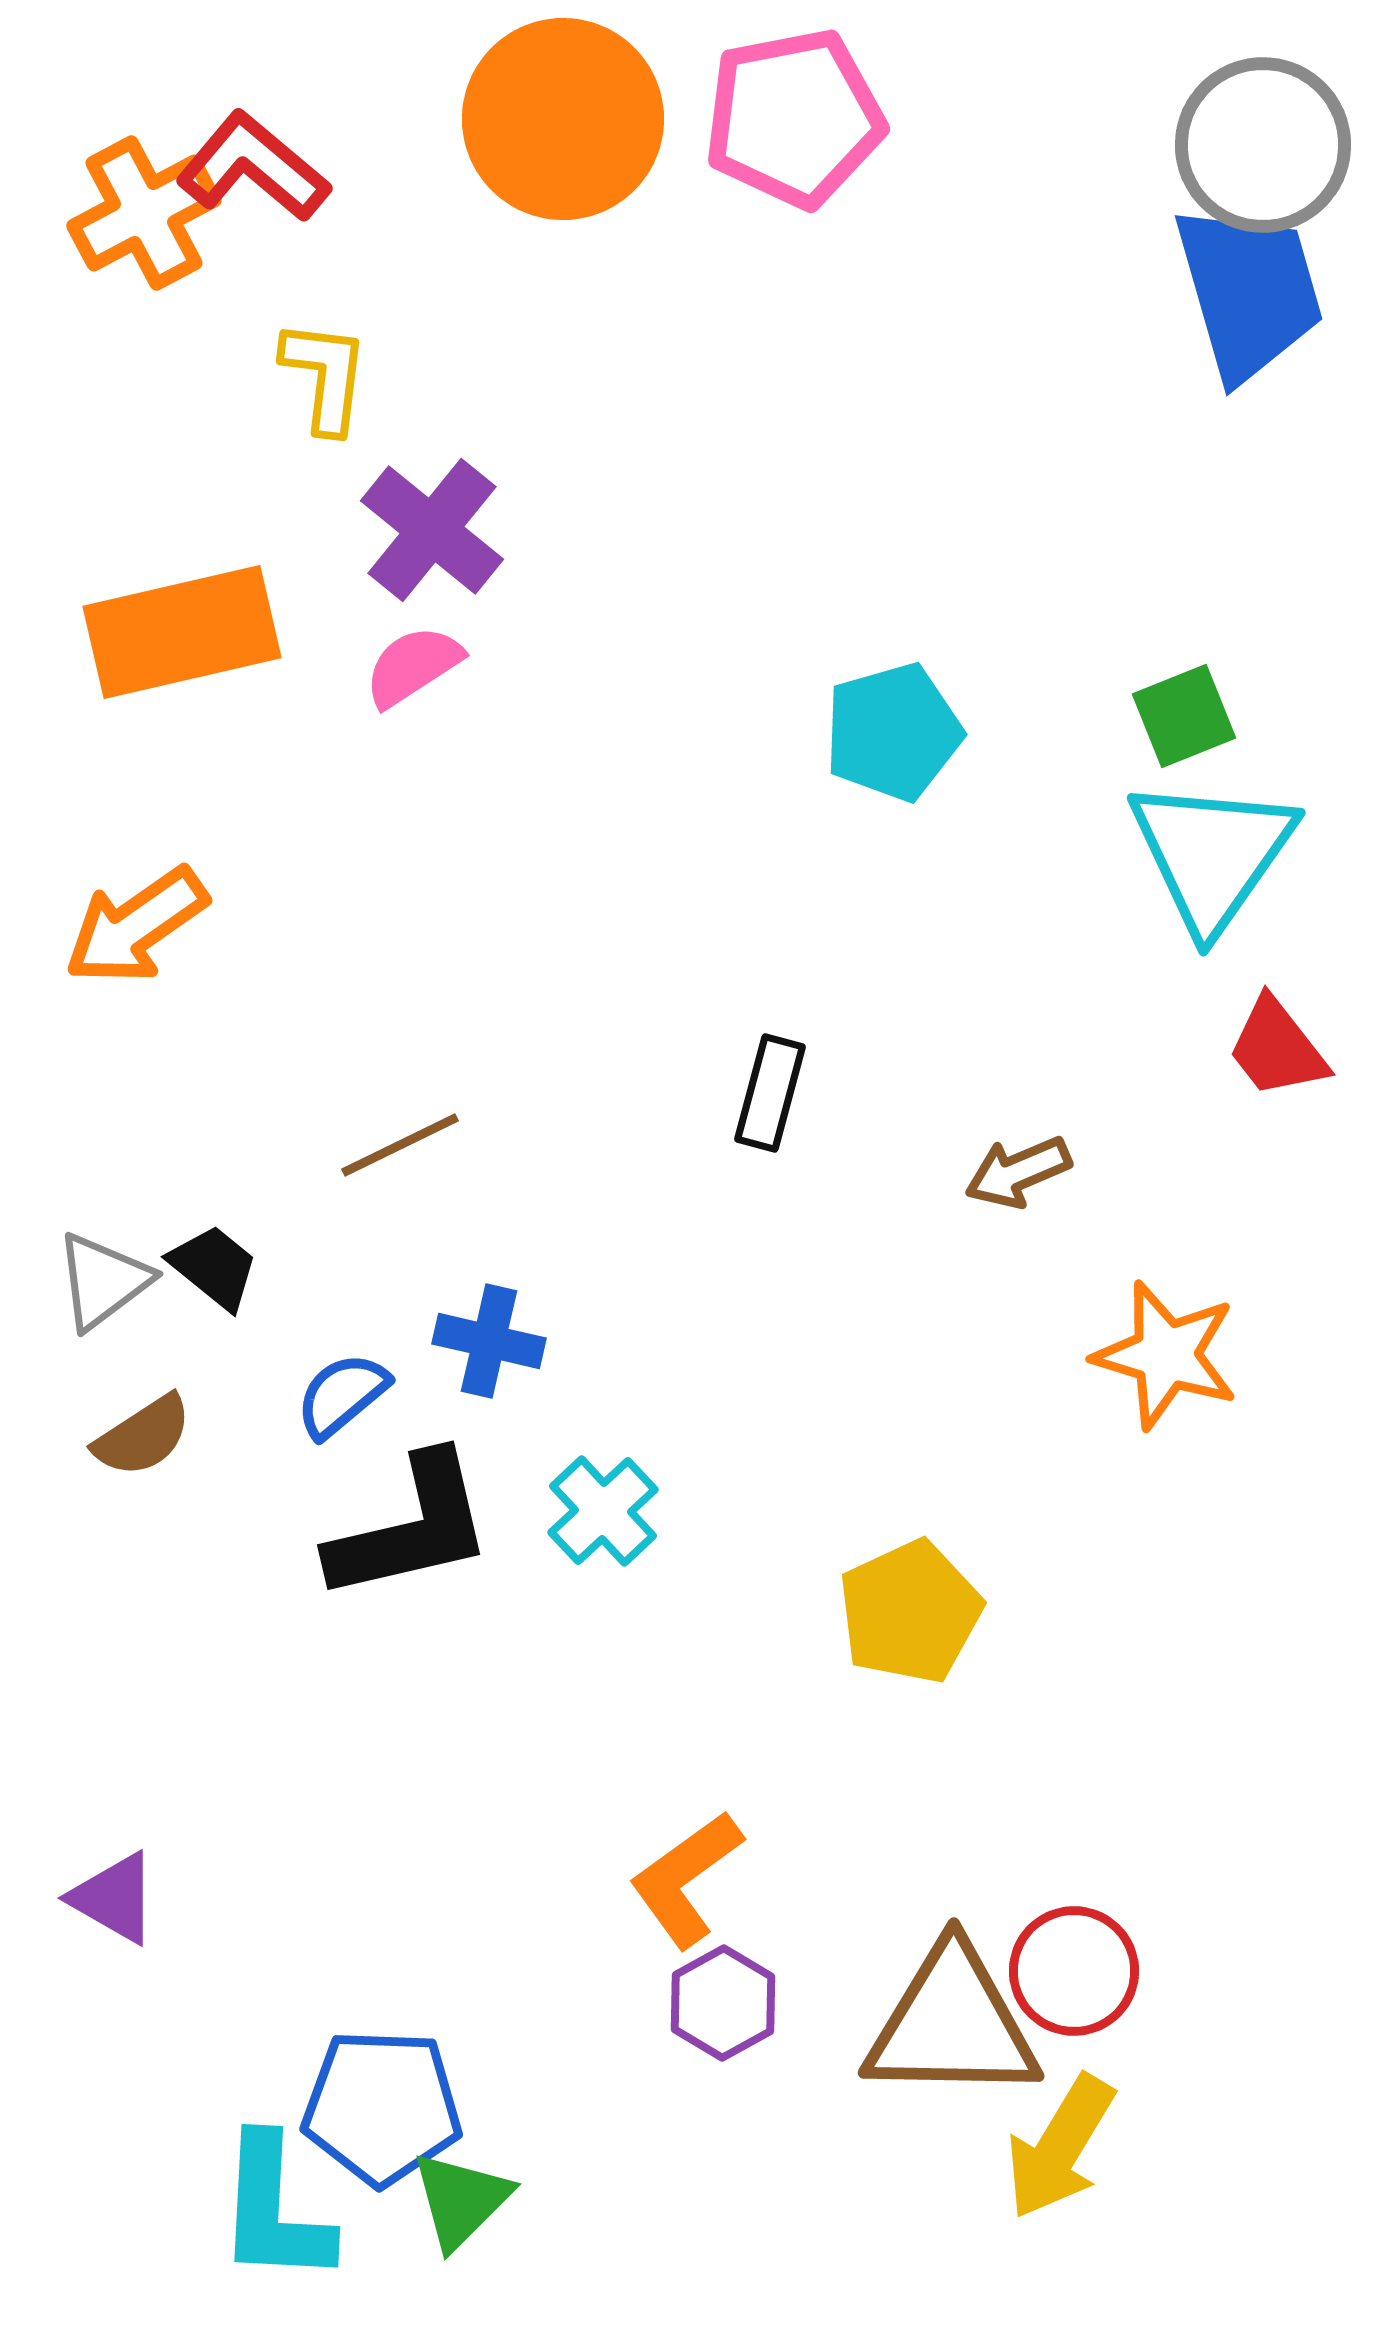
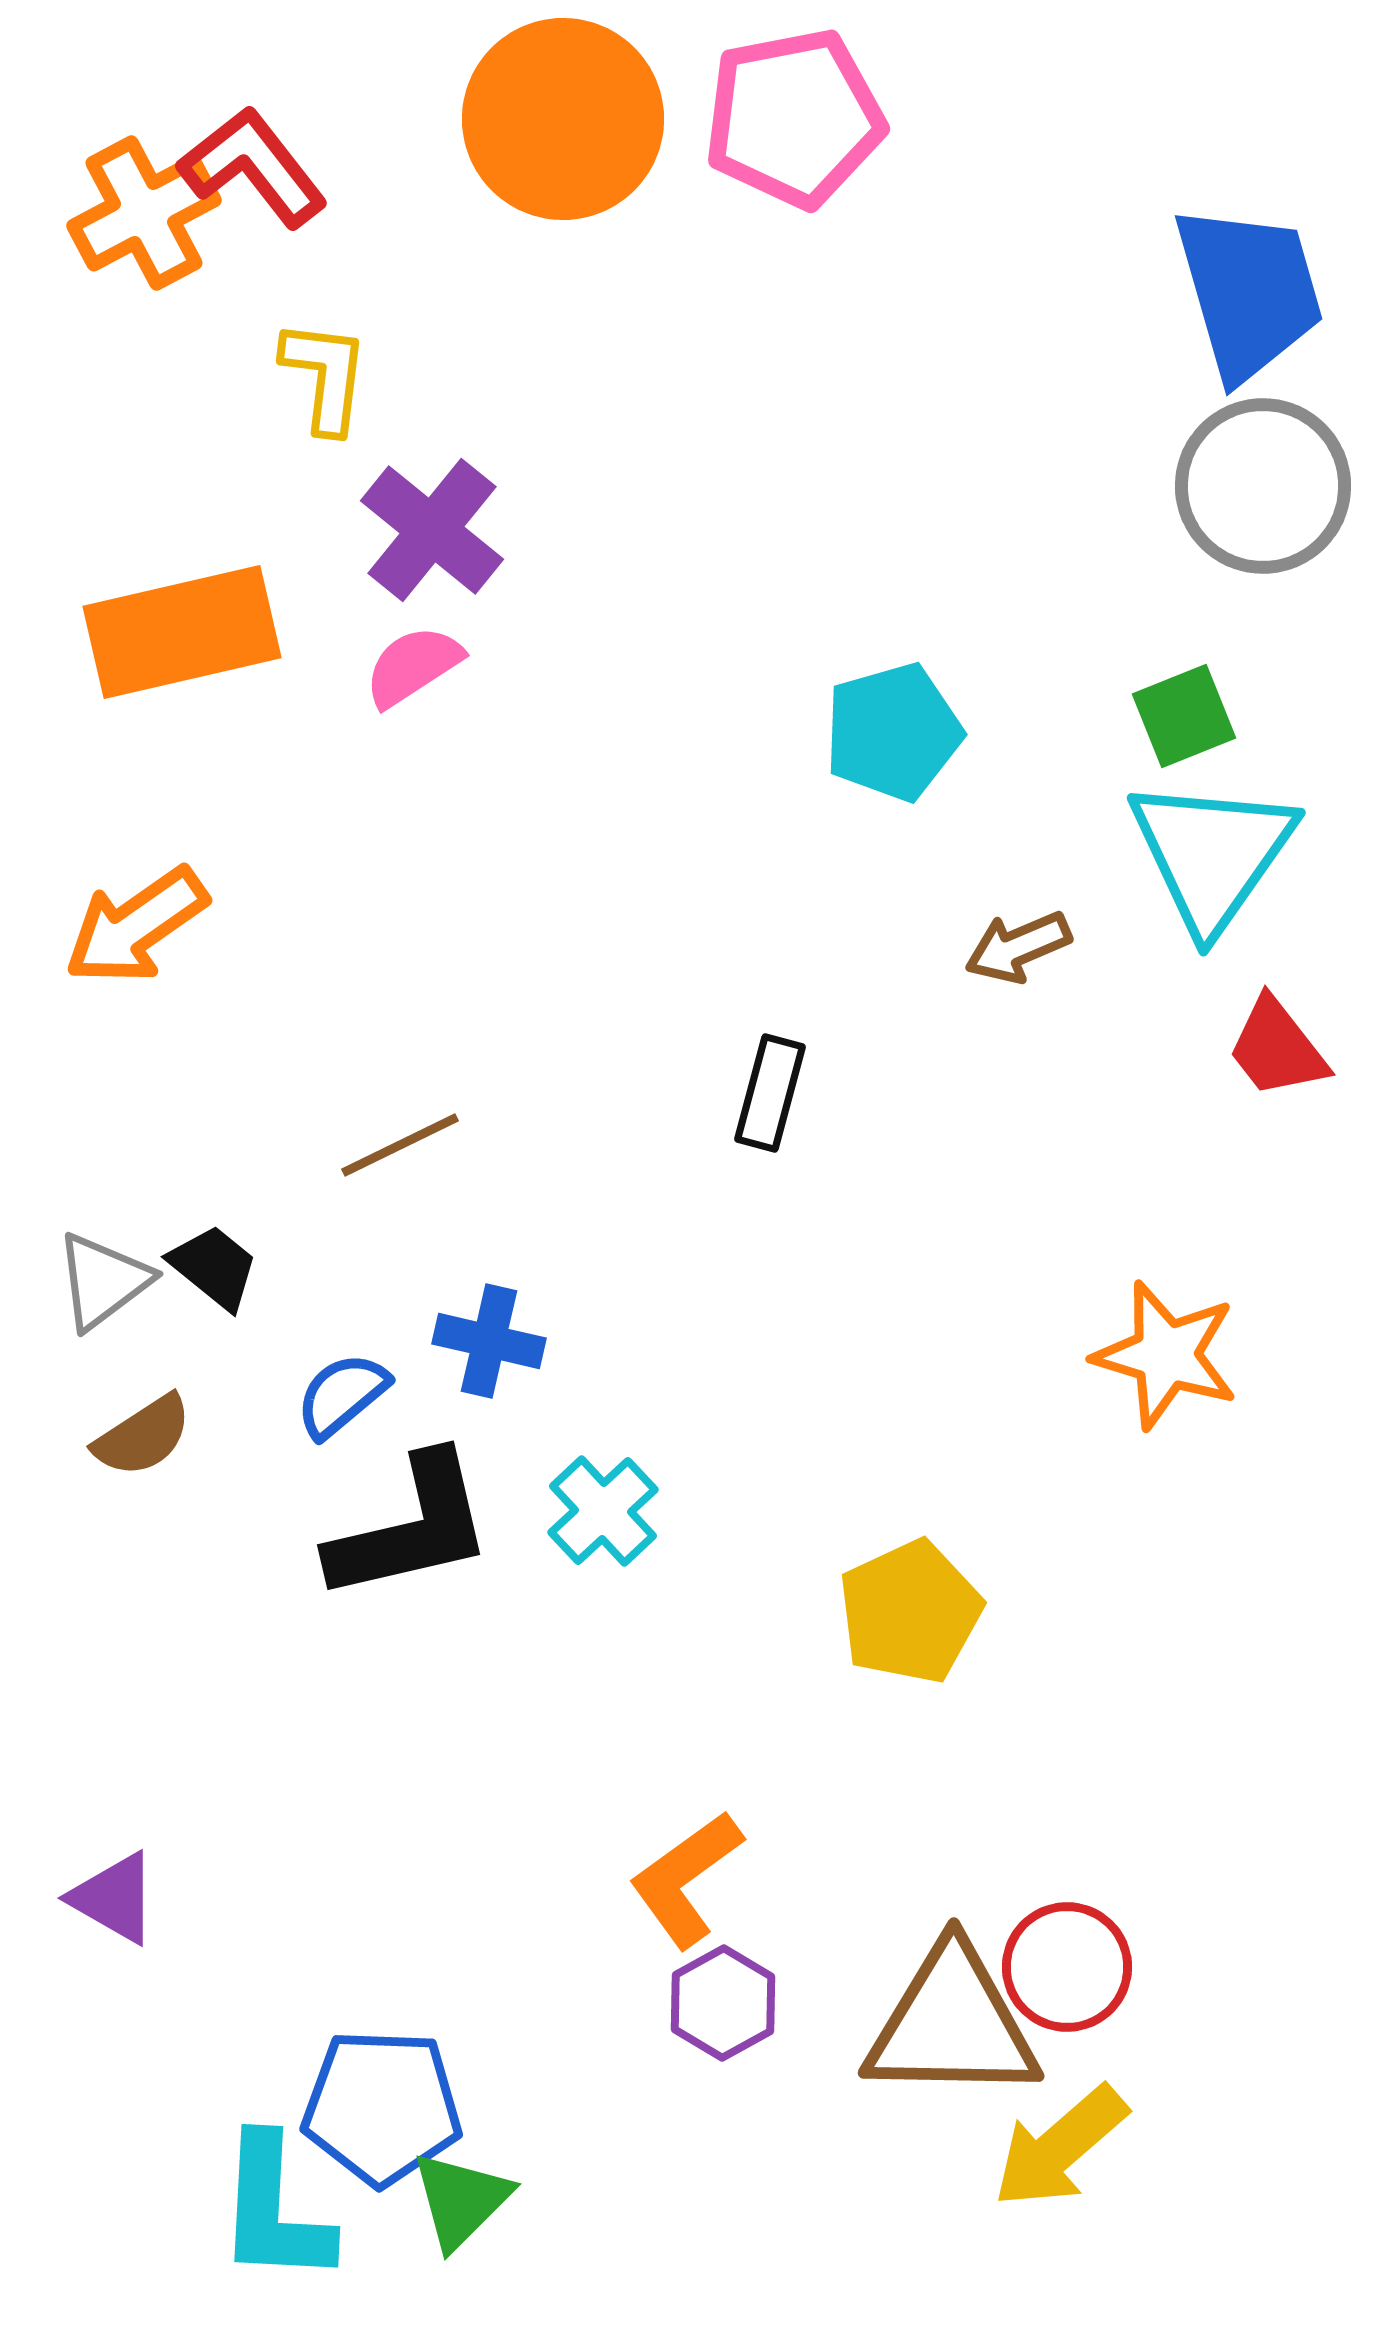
gray circle: moved 341 px down
red L-shape: rotated 12 degrees clockwise
brown arrow: moved 225 px up
red circle: moved 7 px left, 4 px up
yellow arrow: rotated 18 degrees clockwise
